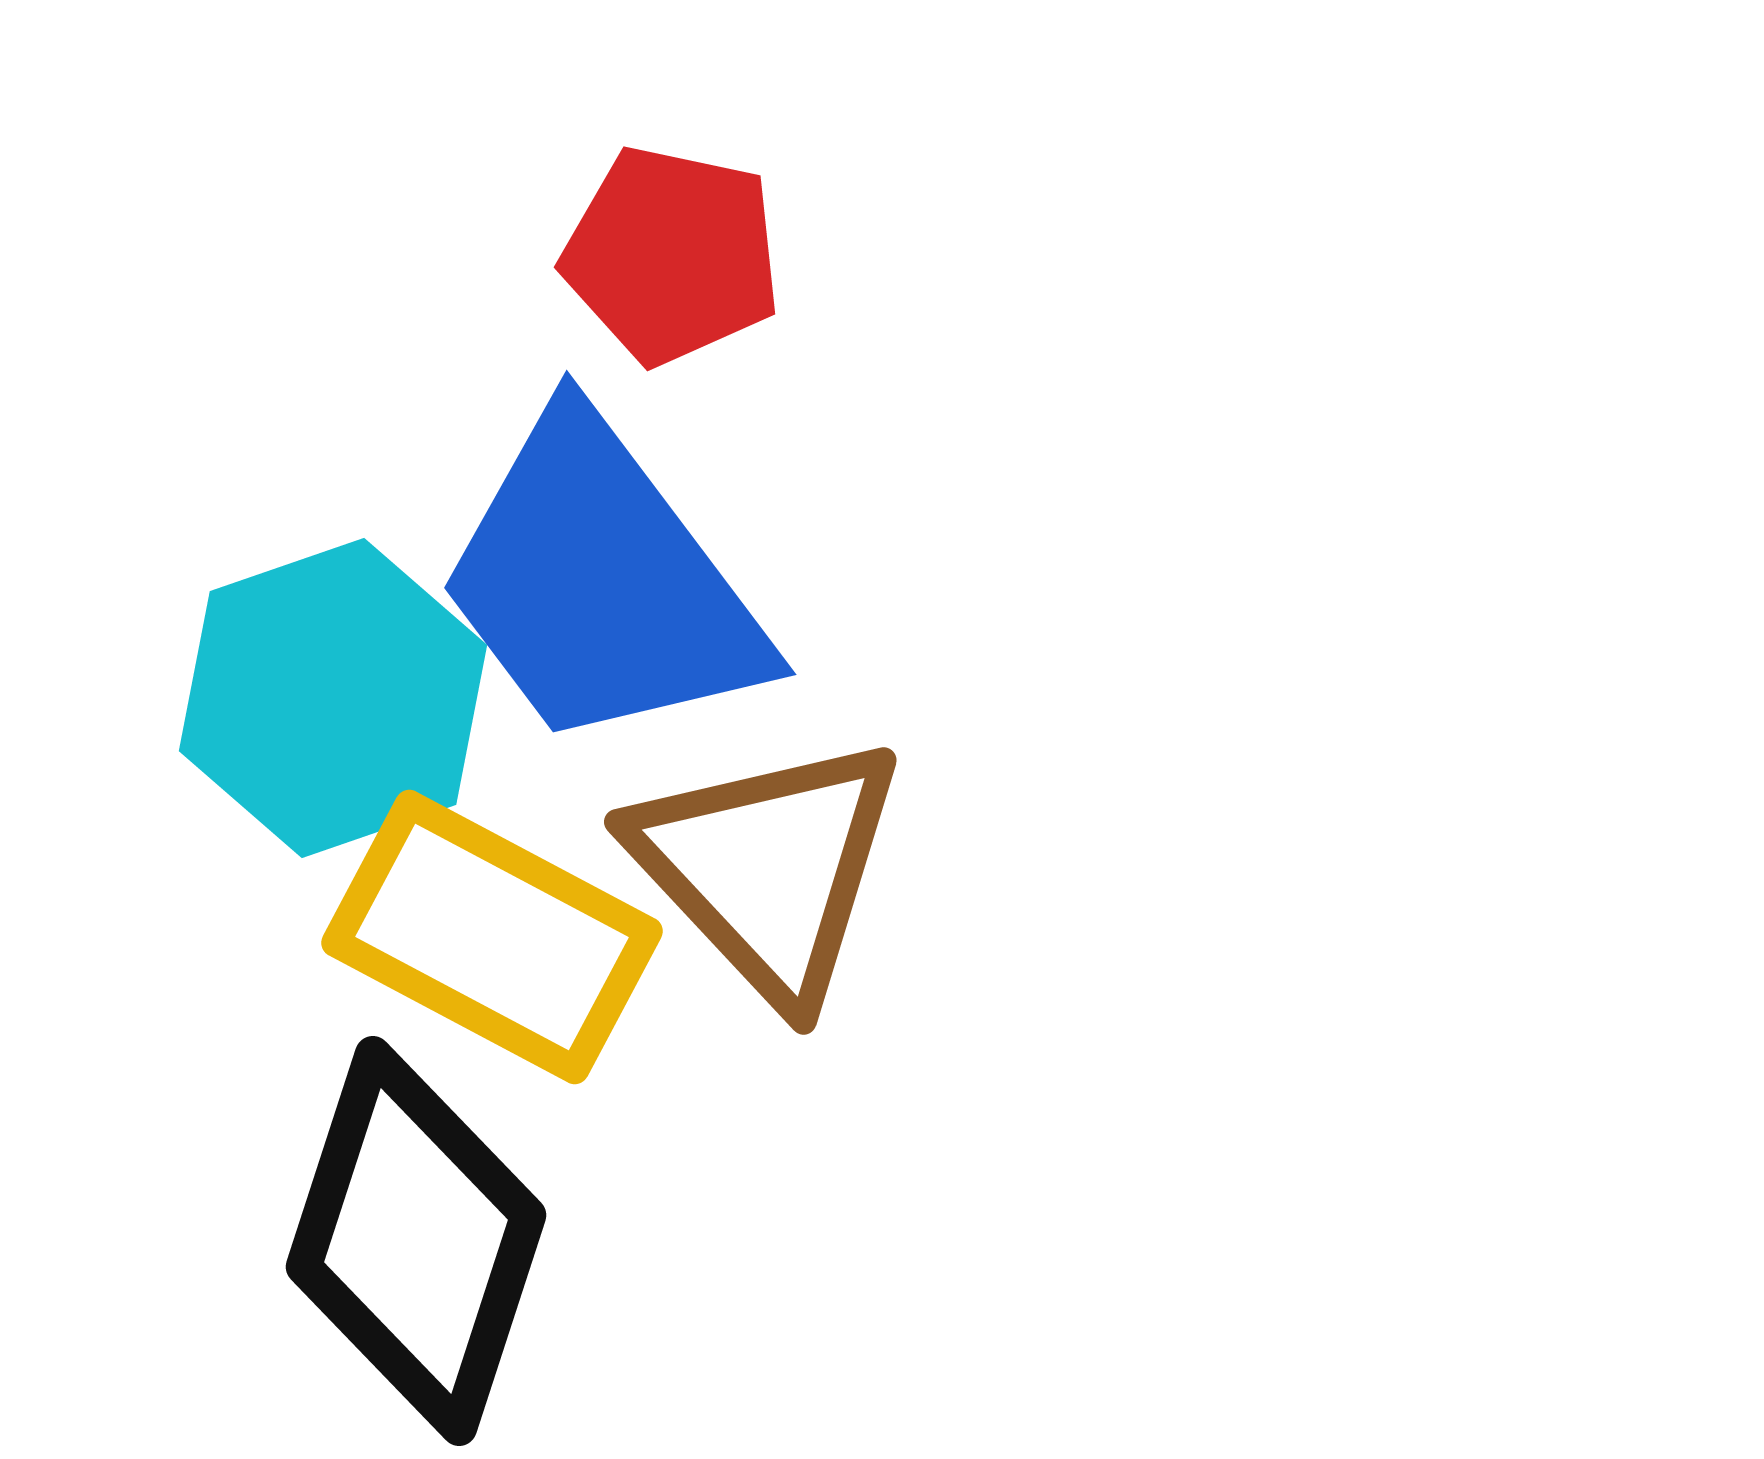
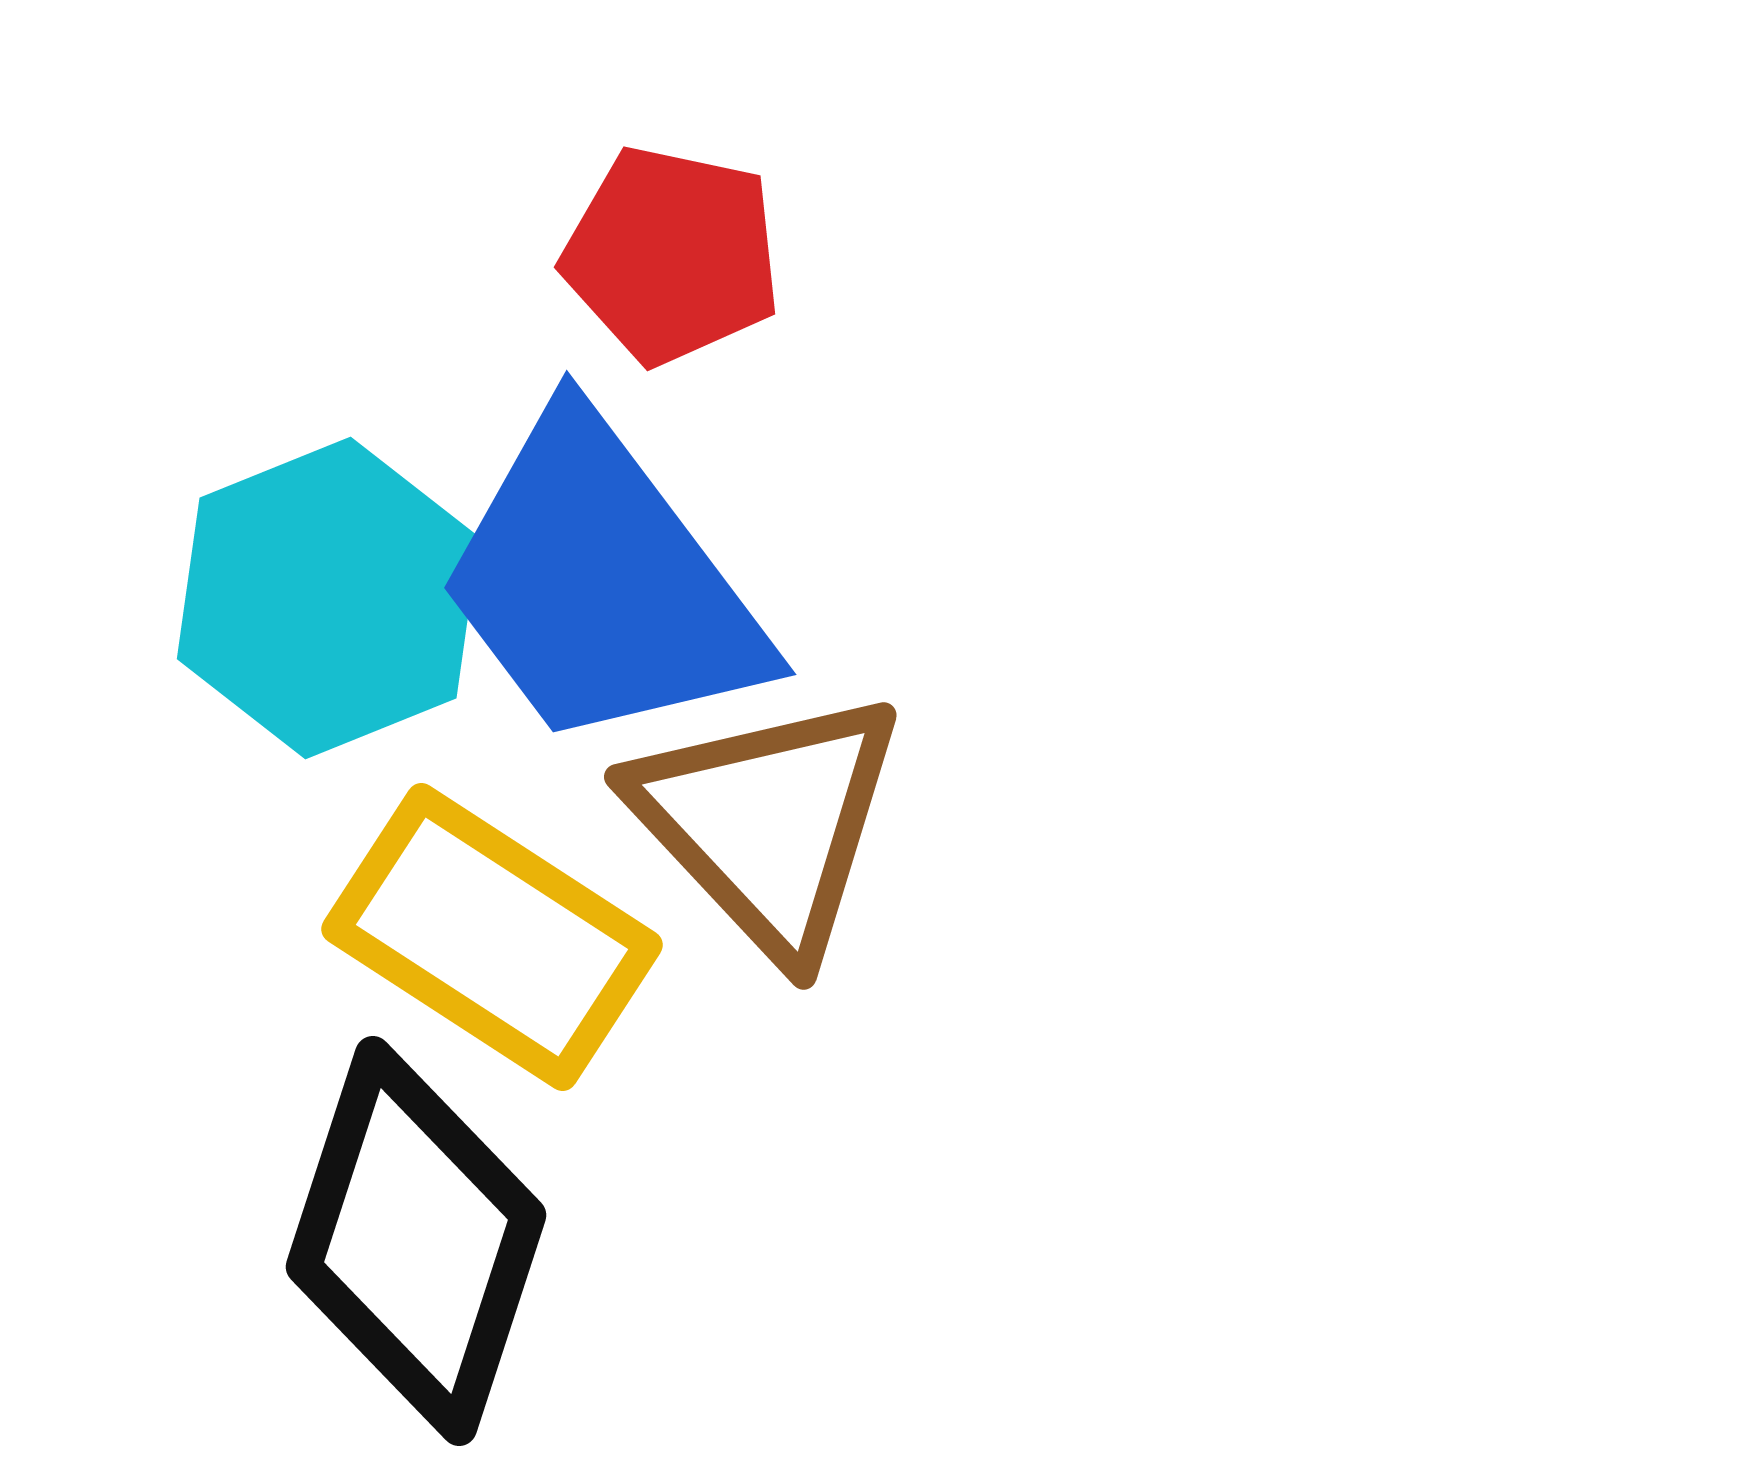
cyan hexagon: moved 5 px left, 100 px up; rotated 3 degrees counterclockwise
brown triangle: moved 45 px up
yellow rectangle: rotated 5 degrees clockwise
